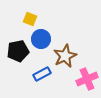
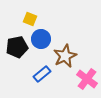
black pentagon: moved 1 px left, 4 px up
blue rectangle: rotated 12 degrees counterclockwise
pink cross: rotated 30 degrees counterclockwise
